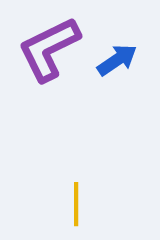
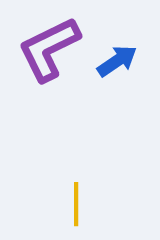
blue arrow: moved 1 px down
